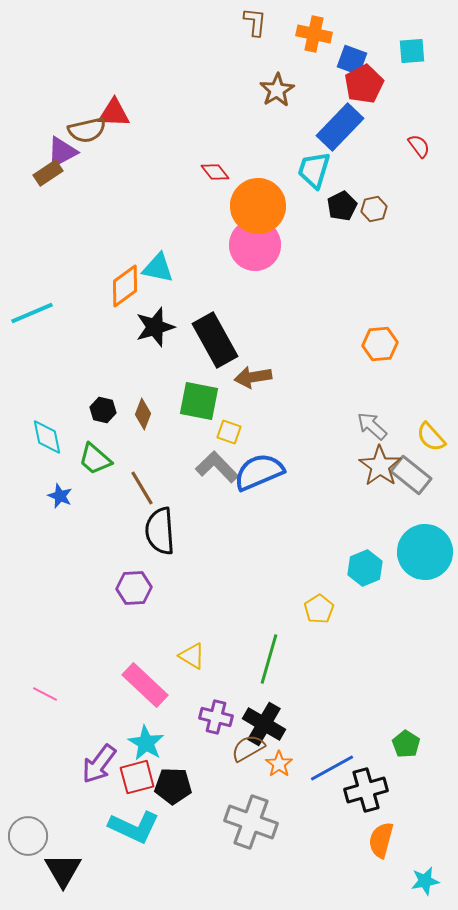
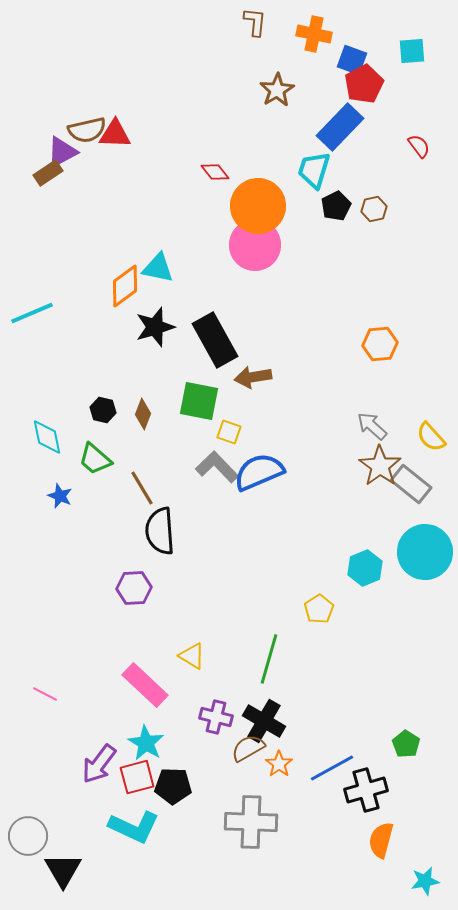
red triangle at (114, 113): moved 1 px right, 21 px down
black pentagon at (342, 206): moved 6 px left
gray rectangle at (411, 475): moved 9 px down
black cross at (264, 724): moved 3 px up
gray cross at (251, 822): rotated 18 degrees counterclockwise
